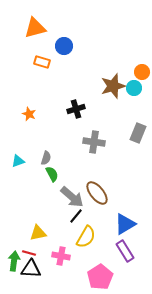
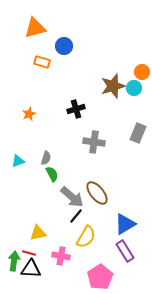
orange star: rotated 24 degrees clockwise
